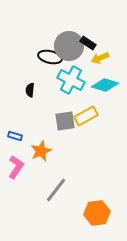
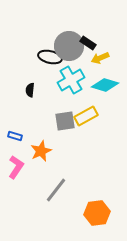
cyan cross: rotated 32 degrees clockwise
